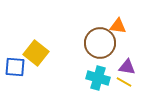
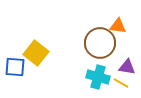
cyan cross: moved 1 px up
yellow line: moved 3 px left, 1 px down
